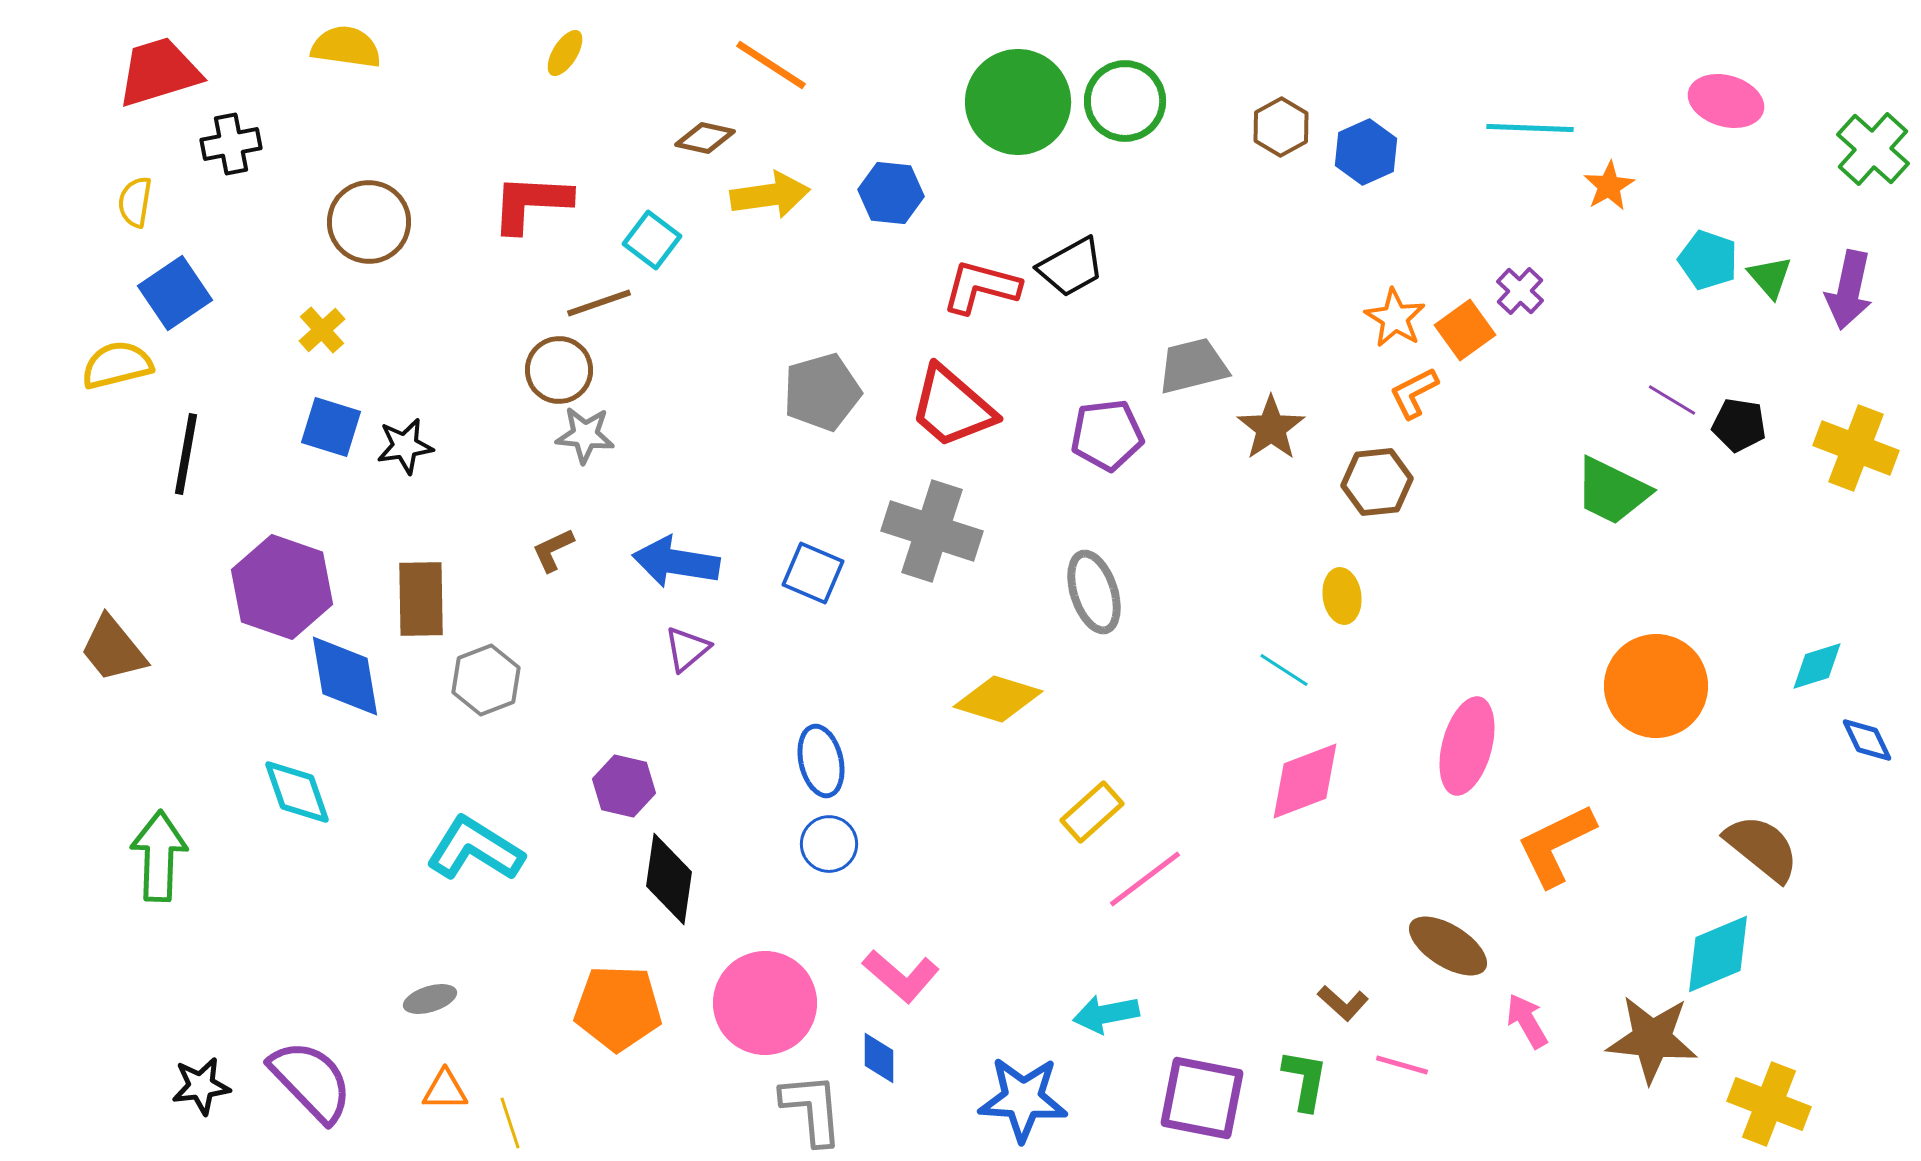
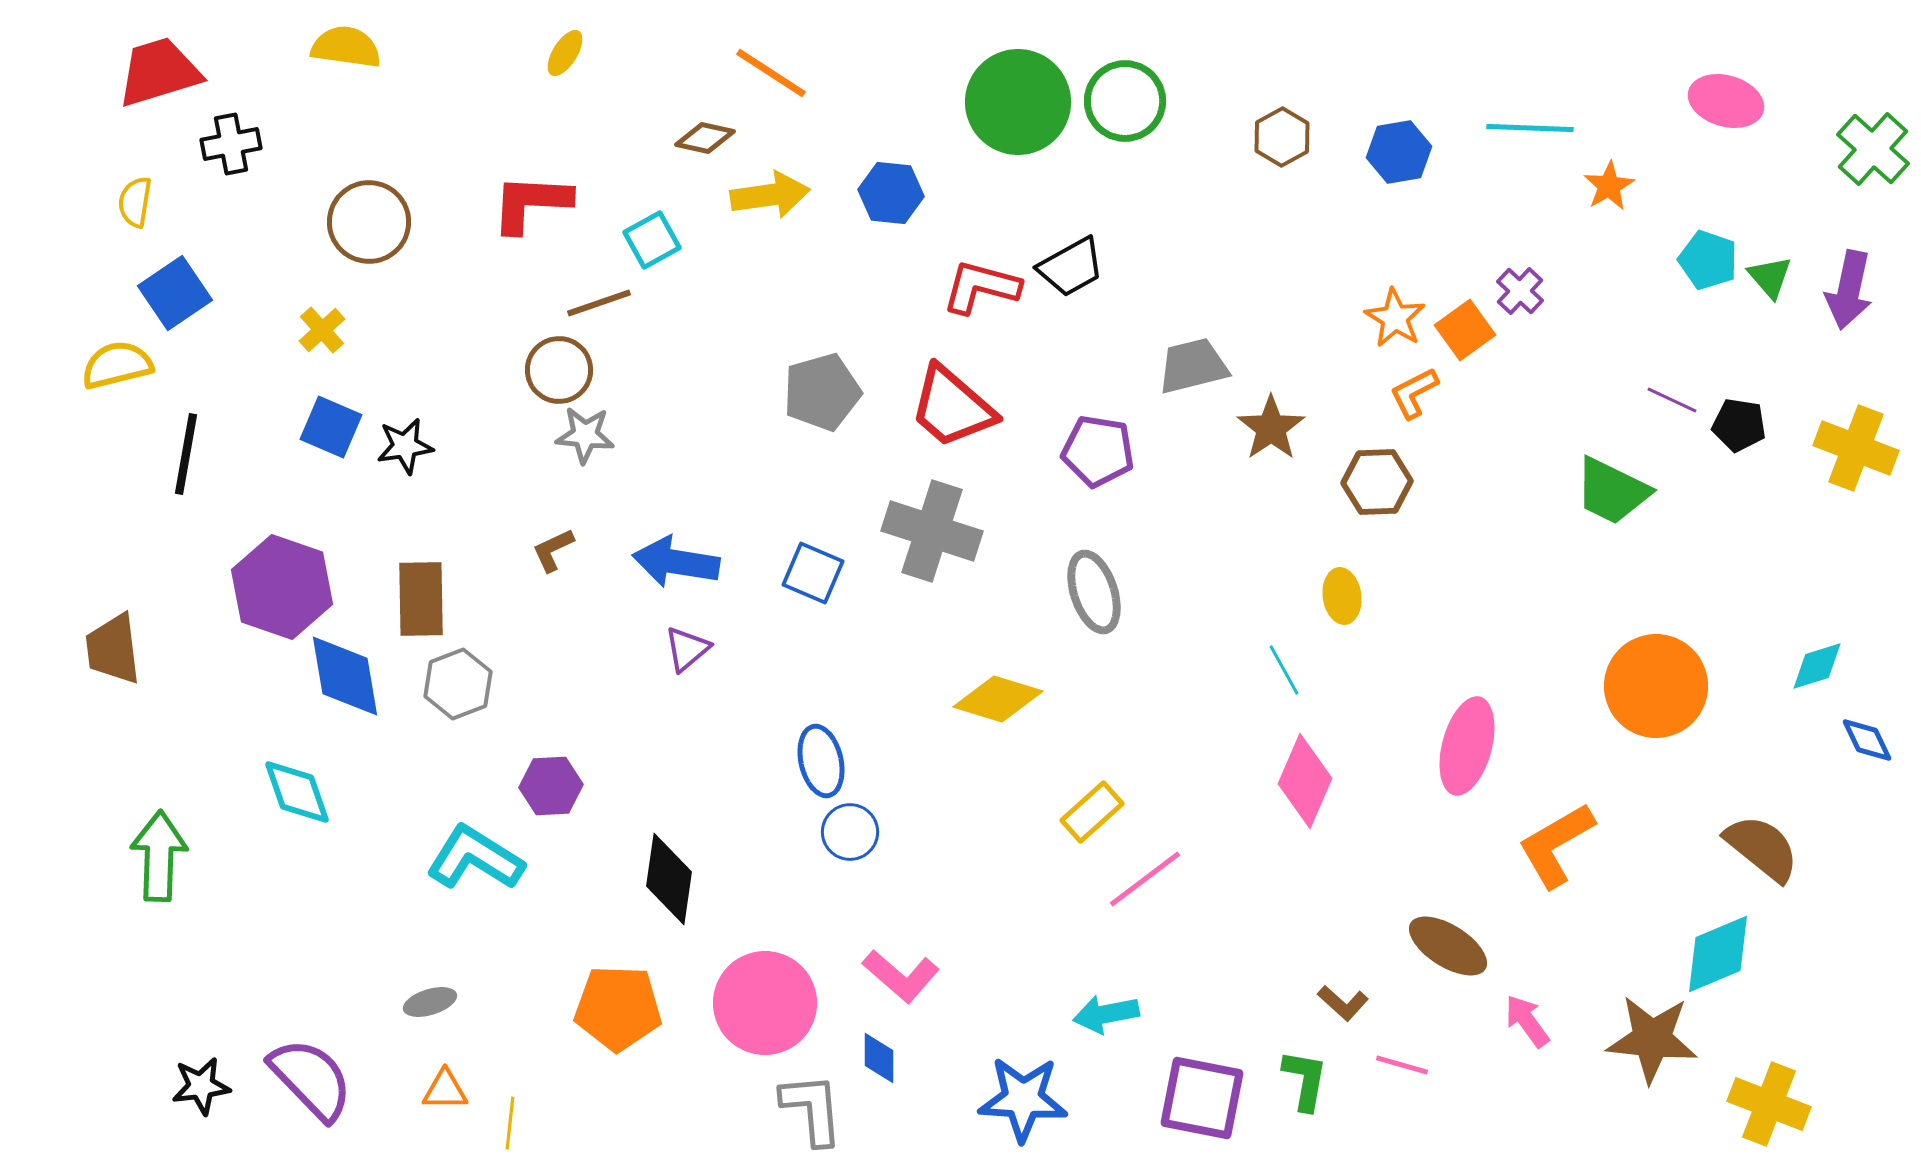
orange line at (771, 65): moved 8 px down
brown hexagon at (1281, 127): moved 1 px right, 10 px down
blue hexagon at (1366, 152): moved 33 px right; rotated 14 degrees clockwise
cyan square at (652, 240): rotated 24 degrees clockwise
purple line at (1672, 400): rotated 6 degrees counterclockwise
blue square at (331, 427): rotated 6 degrees clockwise
purple pentagon at (1107, 435): moved 9 px left, 16 px down; rotated 16 degrees clockwise
brown hexagon at (1377, 482): rotated 4 degrees clockwise
brown trapezoid at (113, 649): rotated 32 degrees clockwise
cyan line at (1284, 670): rotated 28 degrees clockwise
gray hexagon at (486, 680): moved 28 px left, 4 px down
pink diamond at (1305, 781): rotated 46 degrees counterclockwise
purple hexagon at (624, 786): moved 73 px left; rotated 16 degrees counterclockwise
blue circle at (829, 844): moved 21 px right, 12 px up
orange L-shape at (1556, 845): rotated 4 degrees counterclockwise
cyan L-shape at (475, 849): moved 9 px down
gray ellipse at (430, 999): moved 3 px down
pink arrow at (1527, 1021): rotated 6 degrees counterclockwise
purple semicircle at (311, 1081): moved 2 px up
yellow line at (510, 1123): rotated 24 degrees clockwise
